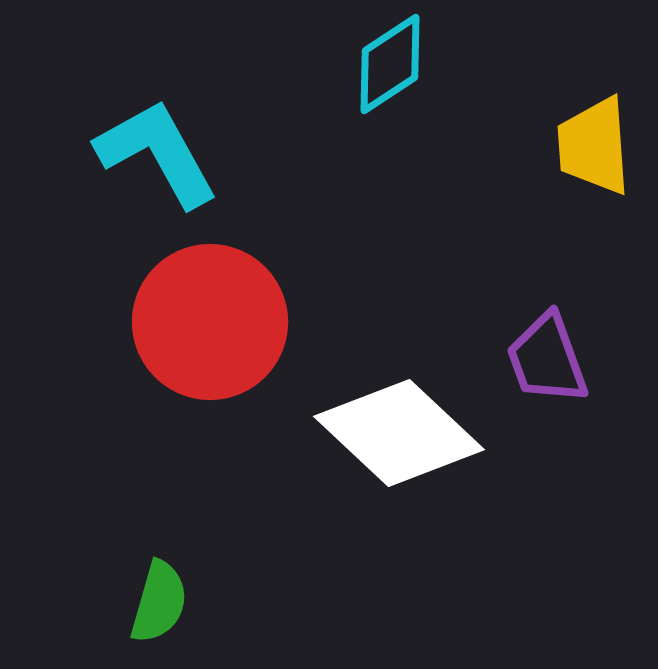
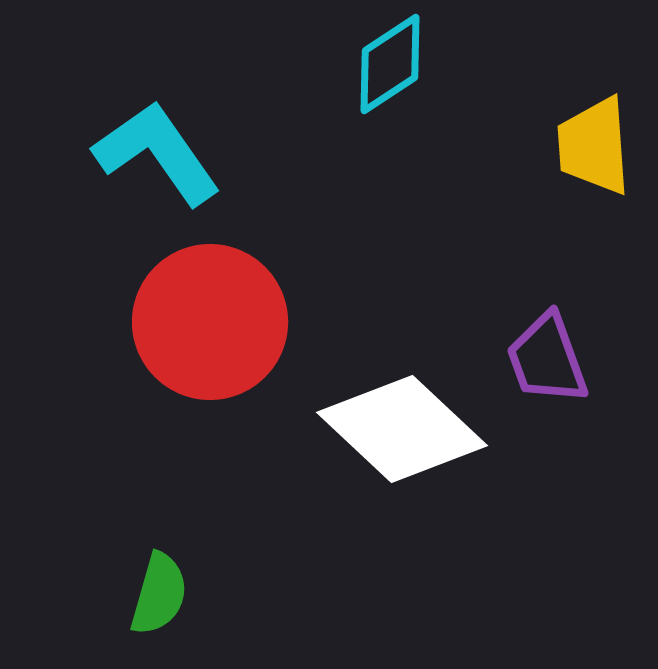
cyan L-shape: rotated 6 degrees counterclockwise
white diamond: moved 3 px right, 4 px up
green semicircle: moved 8 px up
